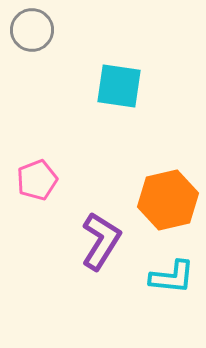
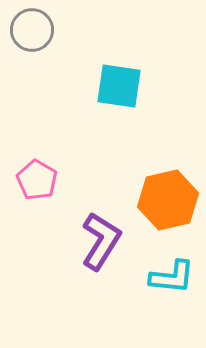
pink pentagon: rotated 21 degrees counterclockwise
